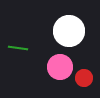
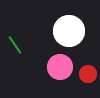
green line: moved 3 px left, 3 px up; rotated 48 degrees clockwise
red circle: moved 4 px right, 4 px up
